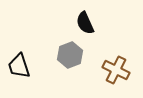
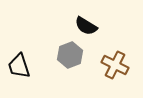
black semicircle: moved 1 px right, 3 px down; rotated 35 degrees counterclockwise
brown cross: moved 1 px left, 5 px up
